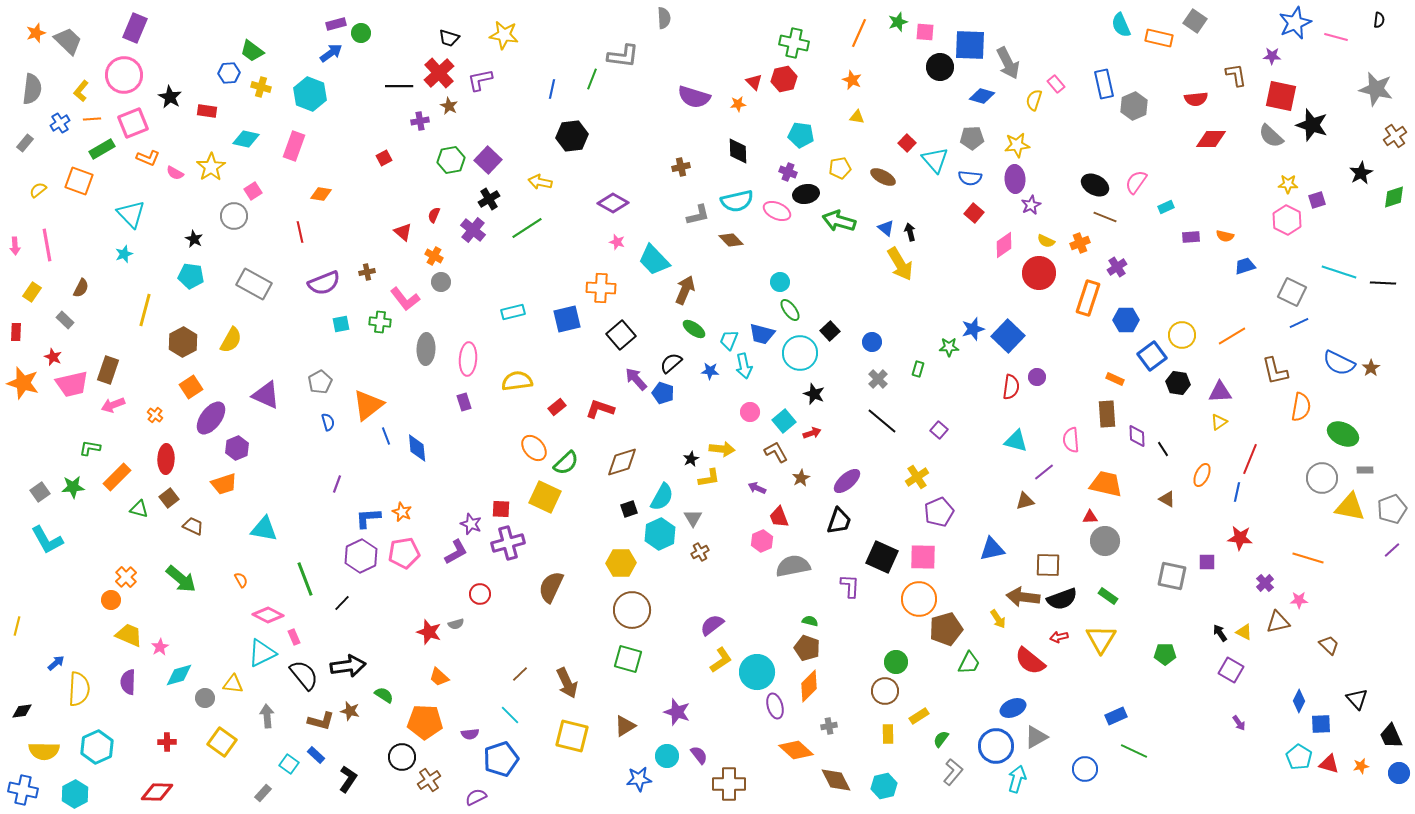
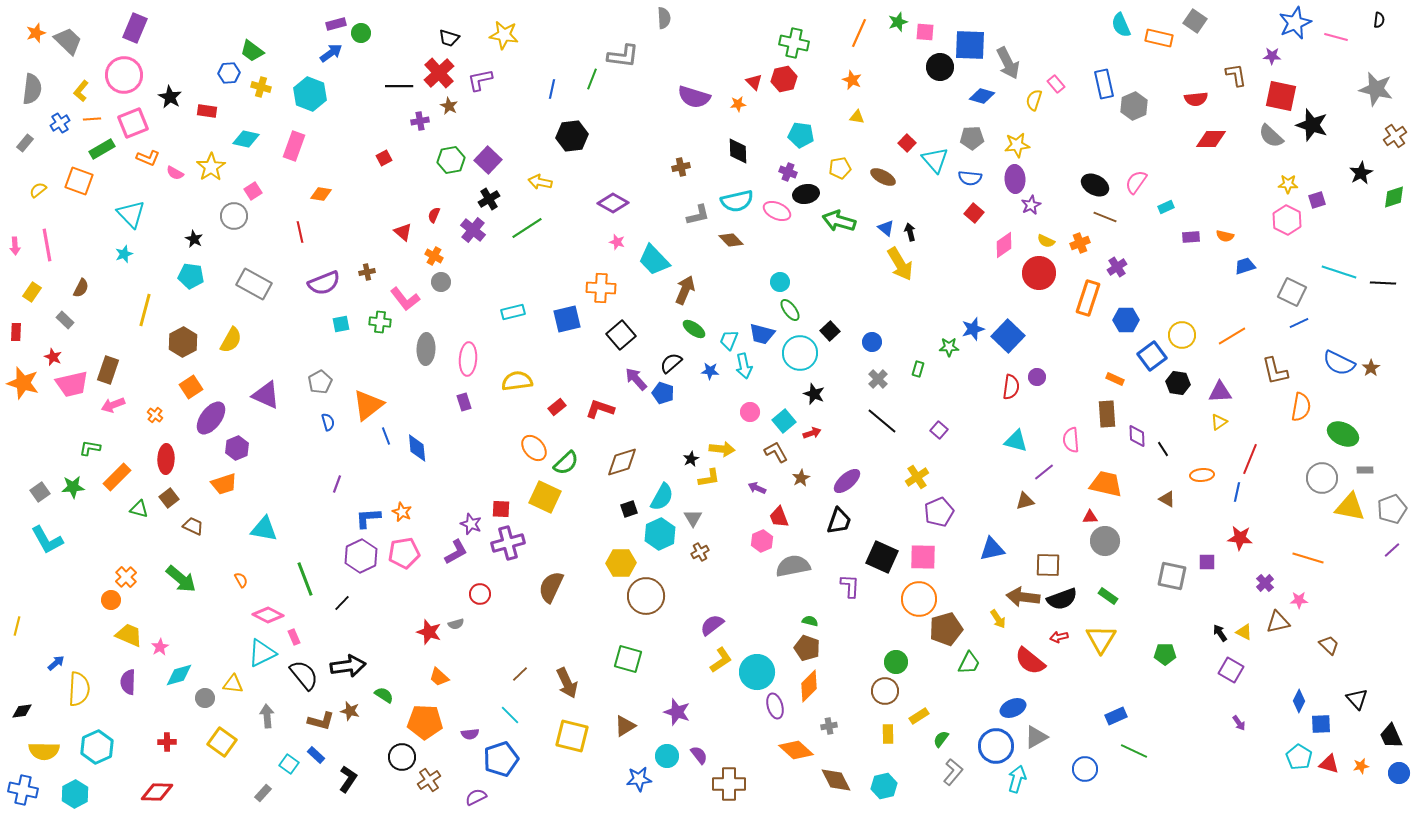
orange ellipse at (1202, 475): rotated 60 degrees clockwise
brown circle at (632, 610): moved 14 px right, 14 px up
